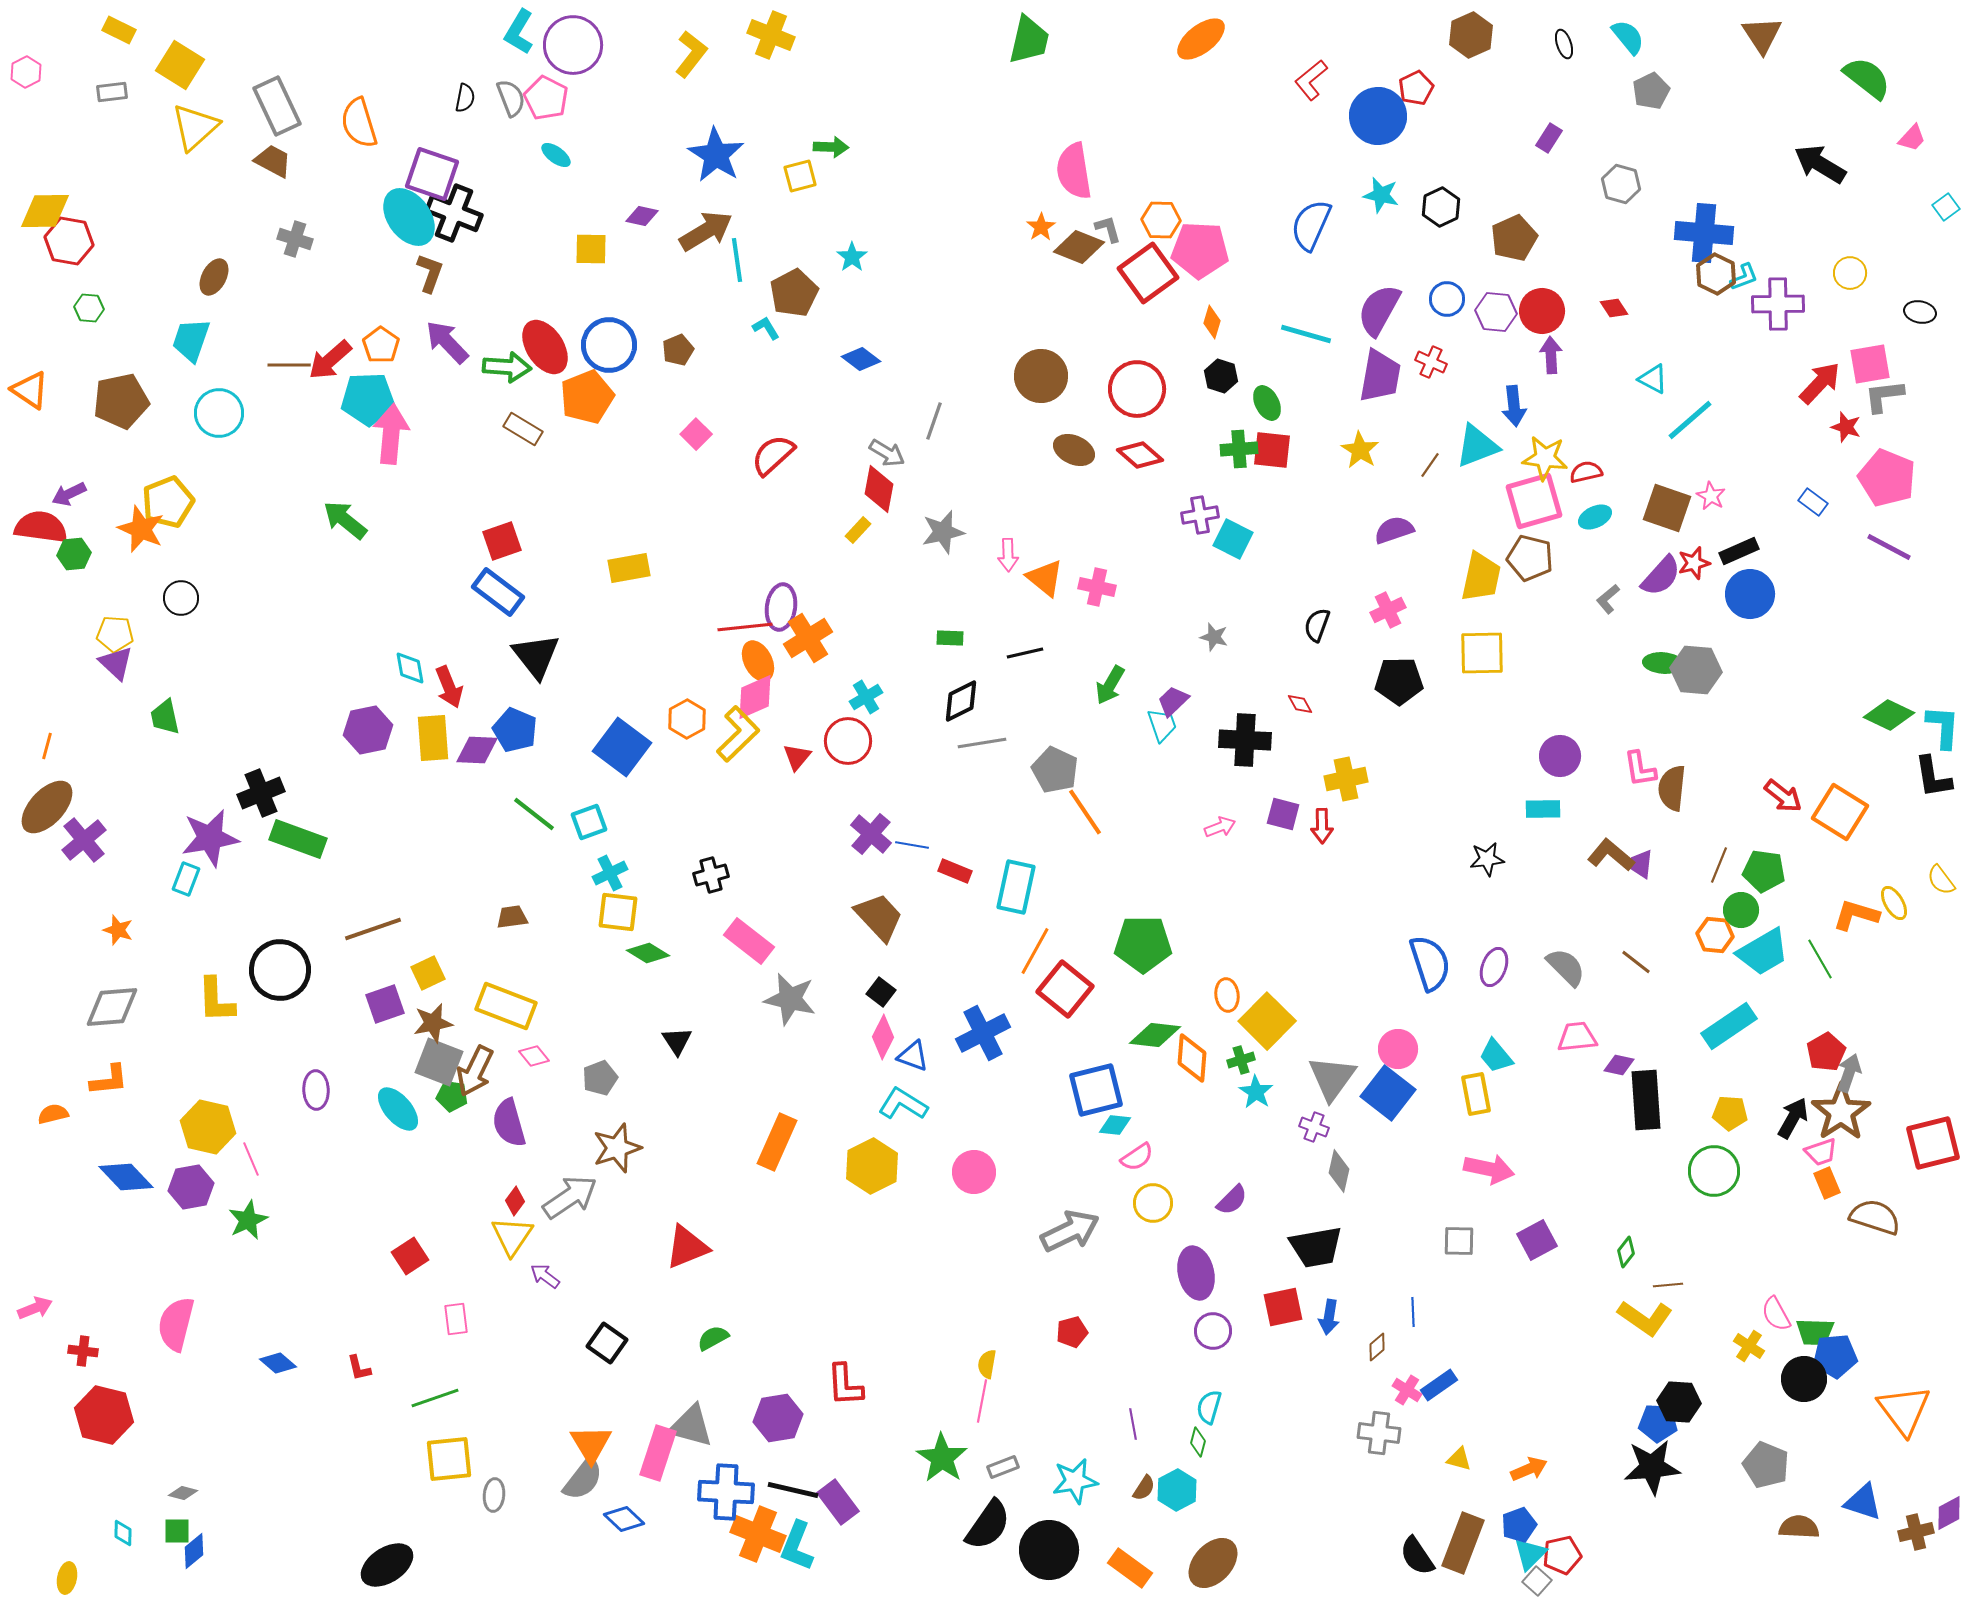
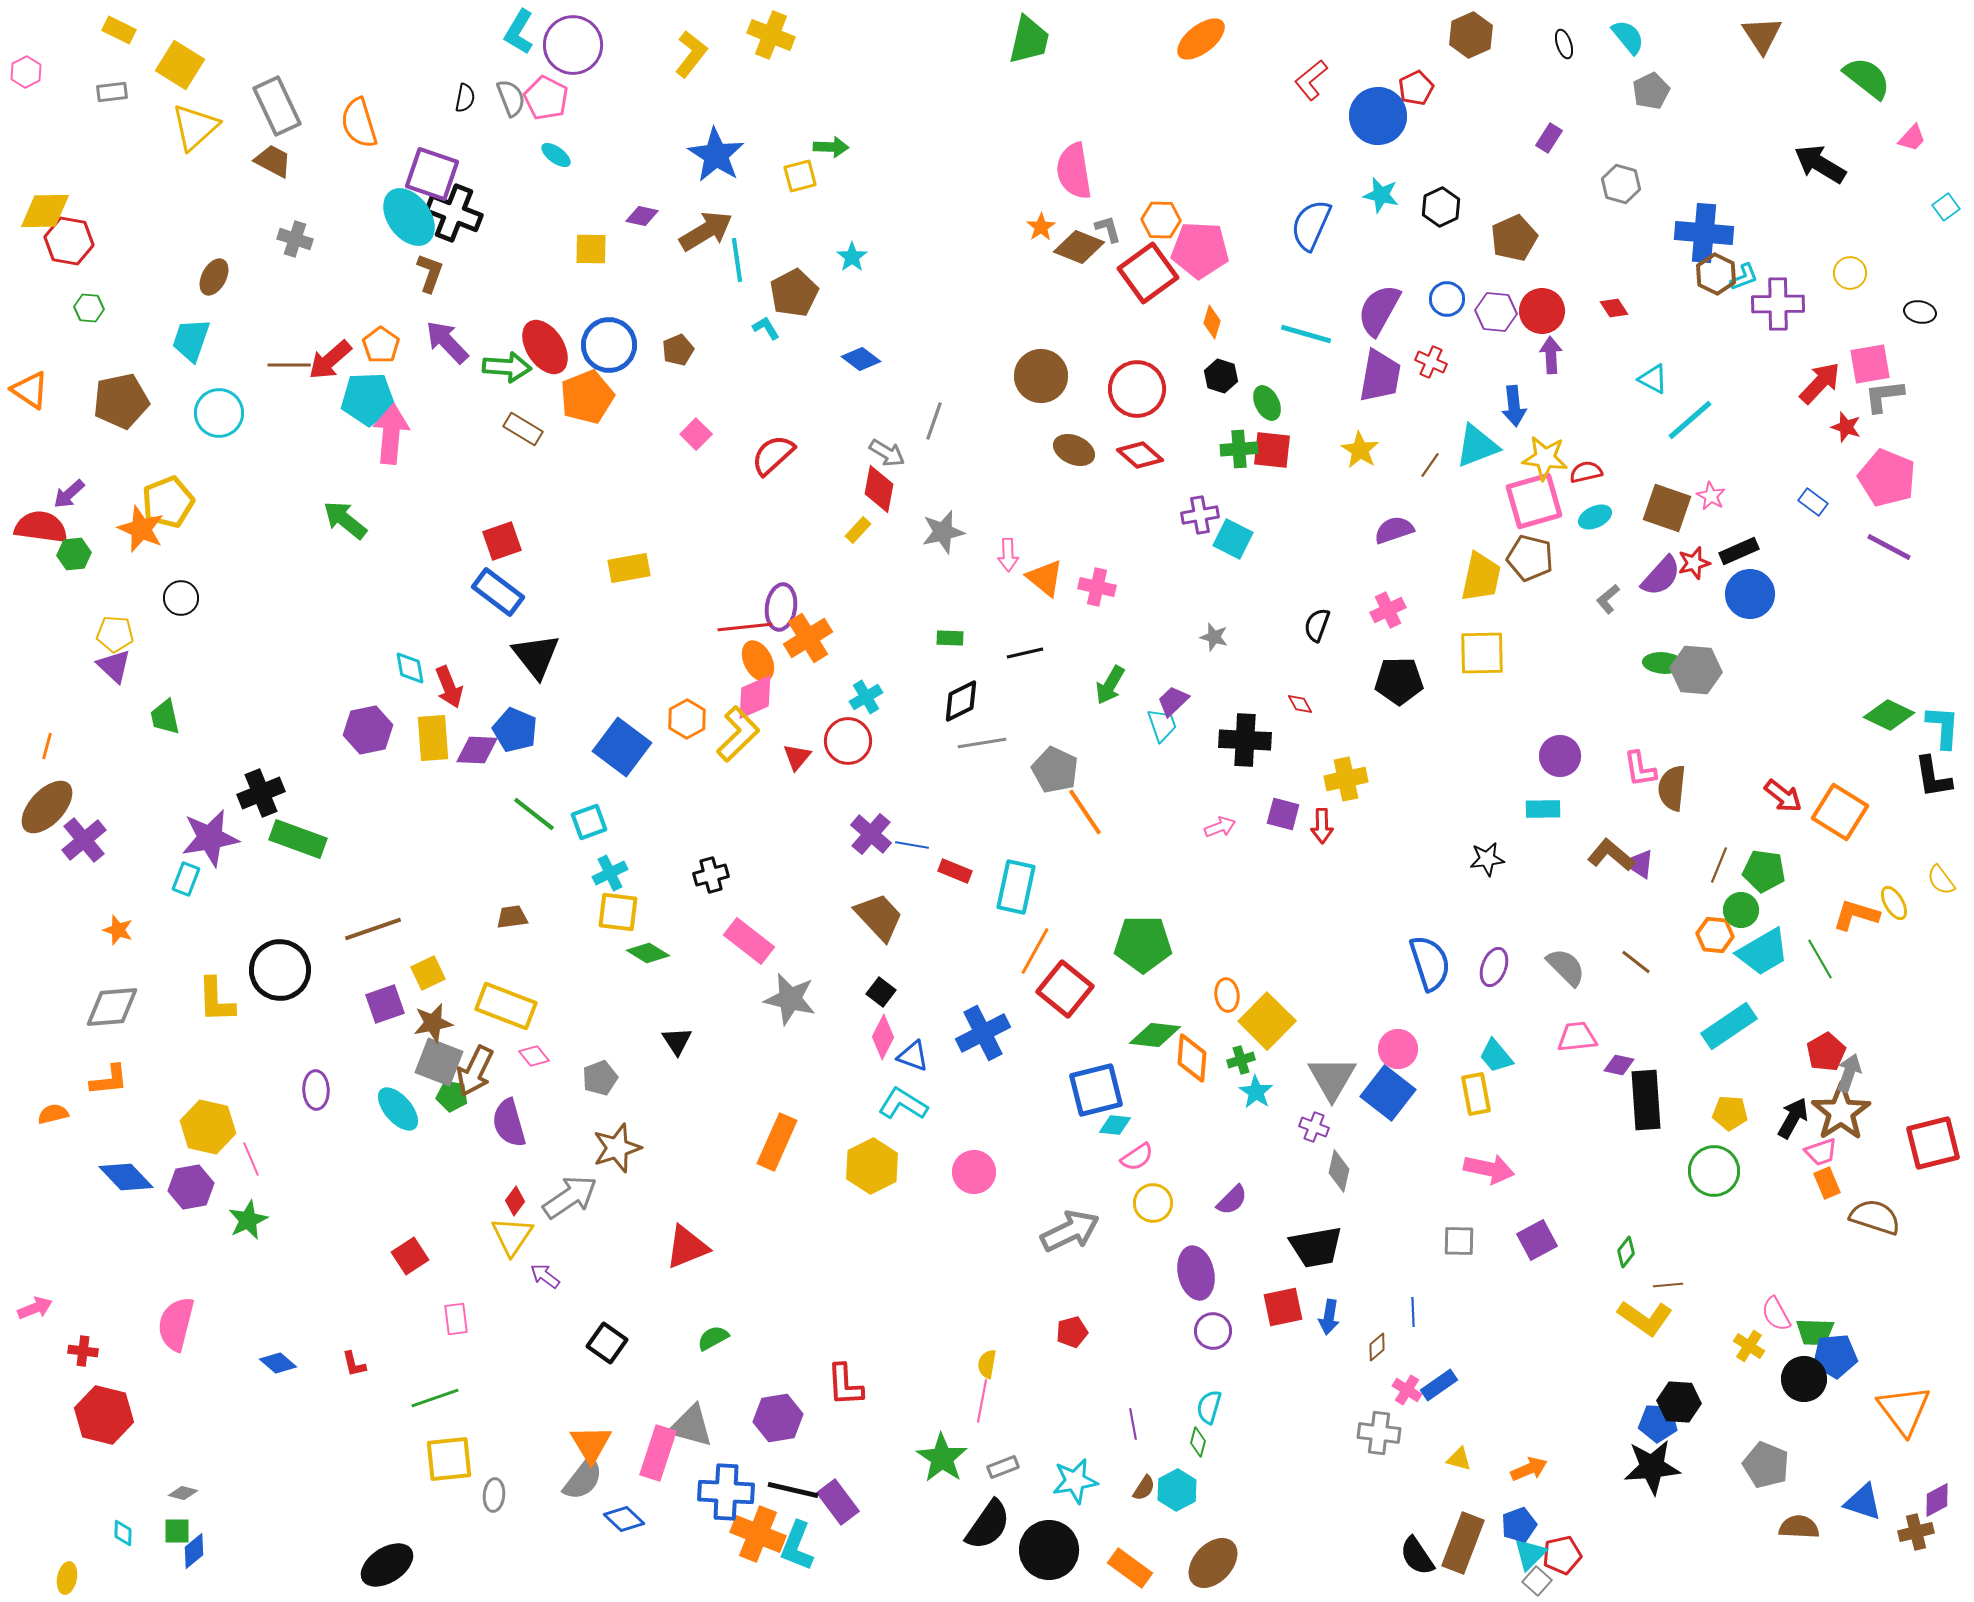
purple arrow at (69, 494): rotated 16 degrees counterclockwise
purple triangle at (116, 663): moved 2 px left, 3 px down
gray triangle at (1332, 1078): rotated 6 degrees counterclockwise
red L-shape at (359, 1368): moved 5 px left, 4 px up
purple diamond at (1949, 1513): moved 12 px left, 13 px up
